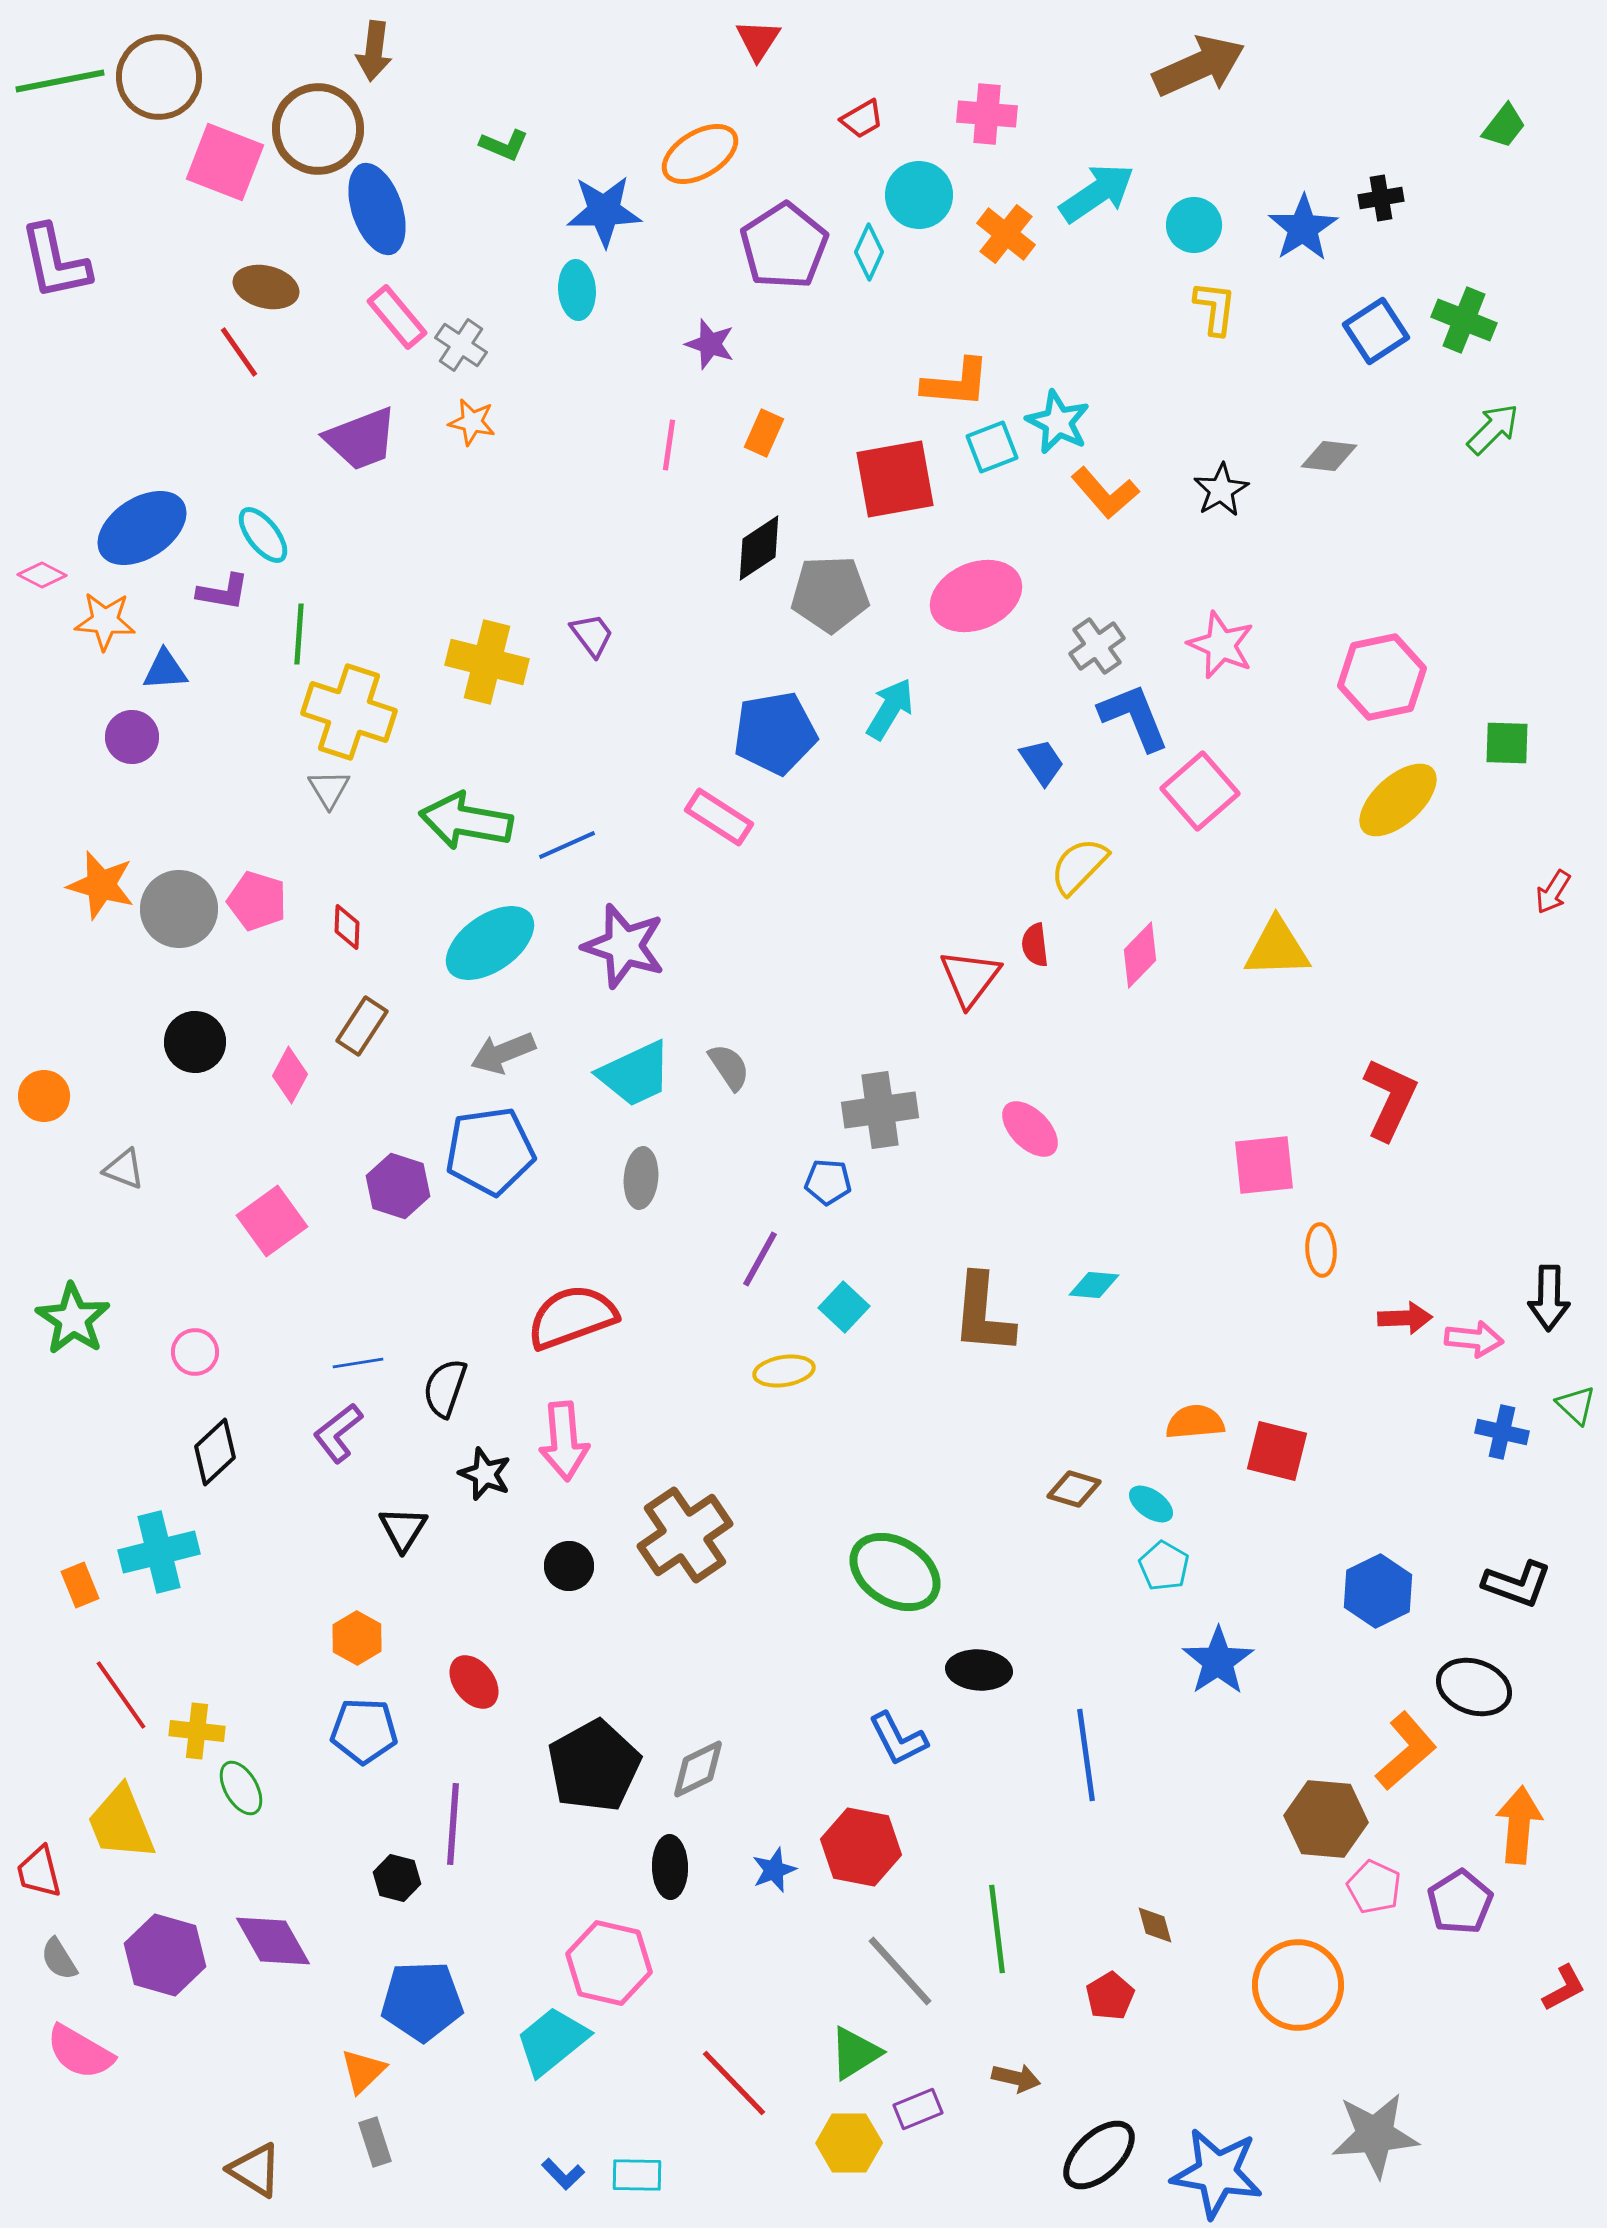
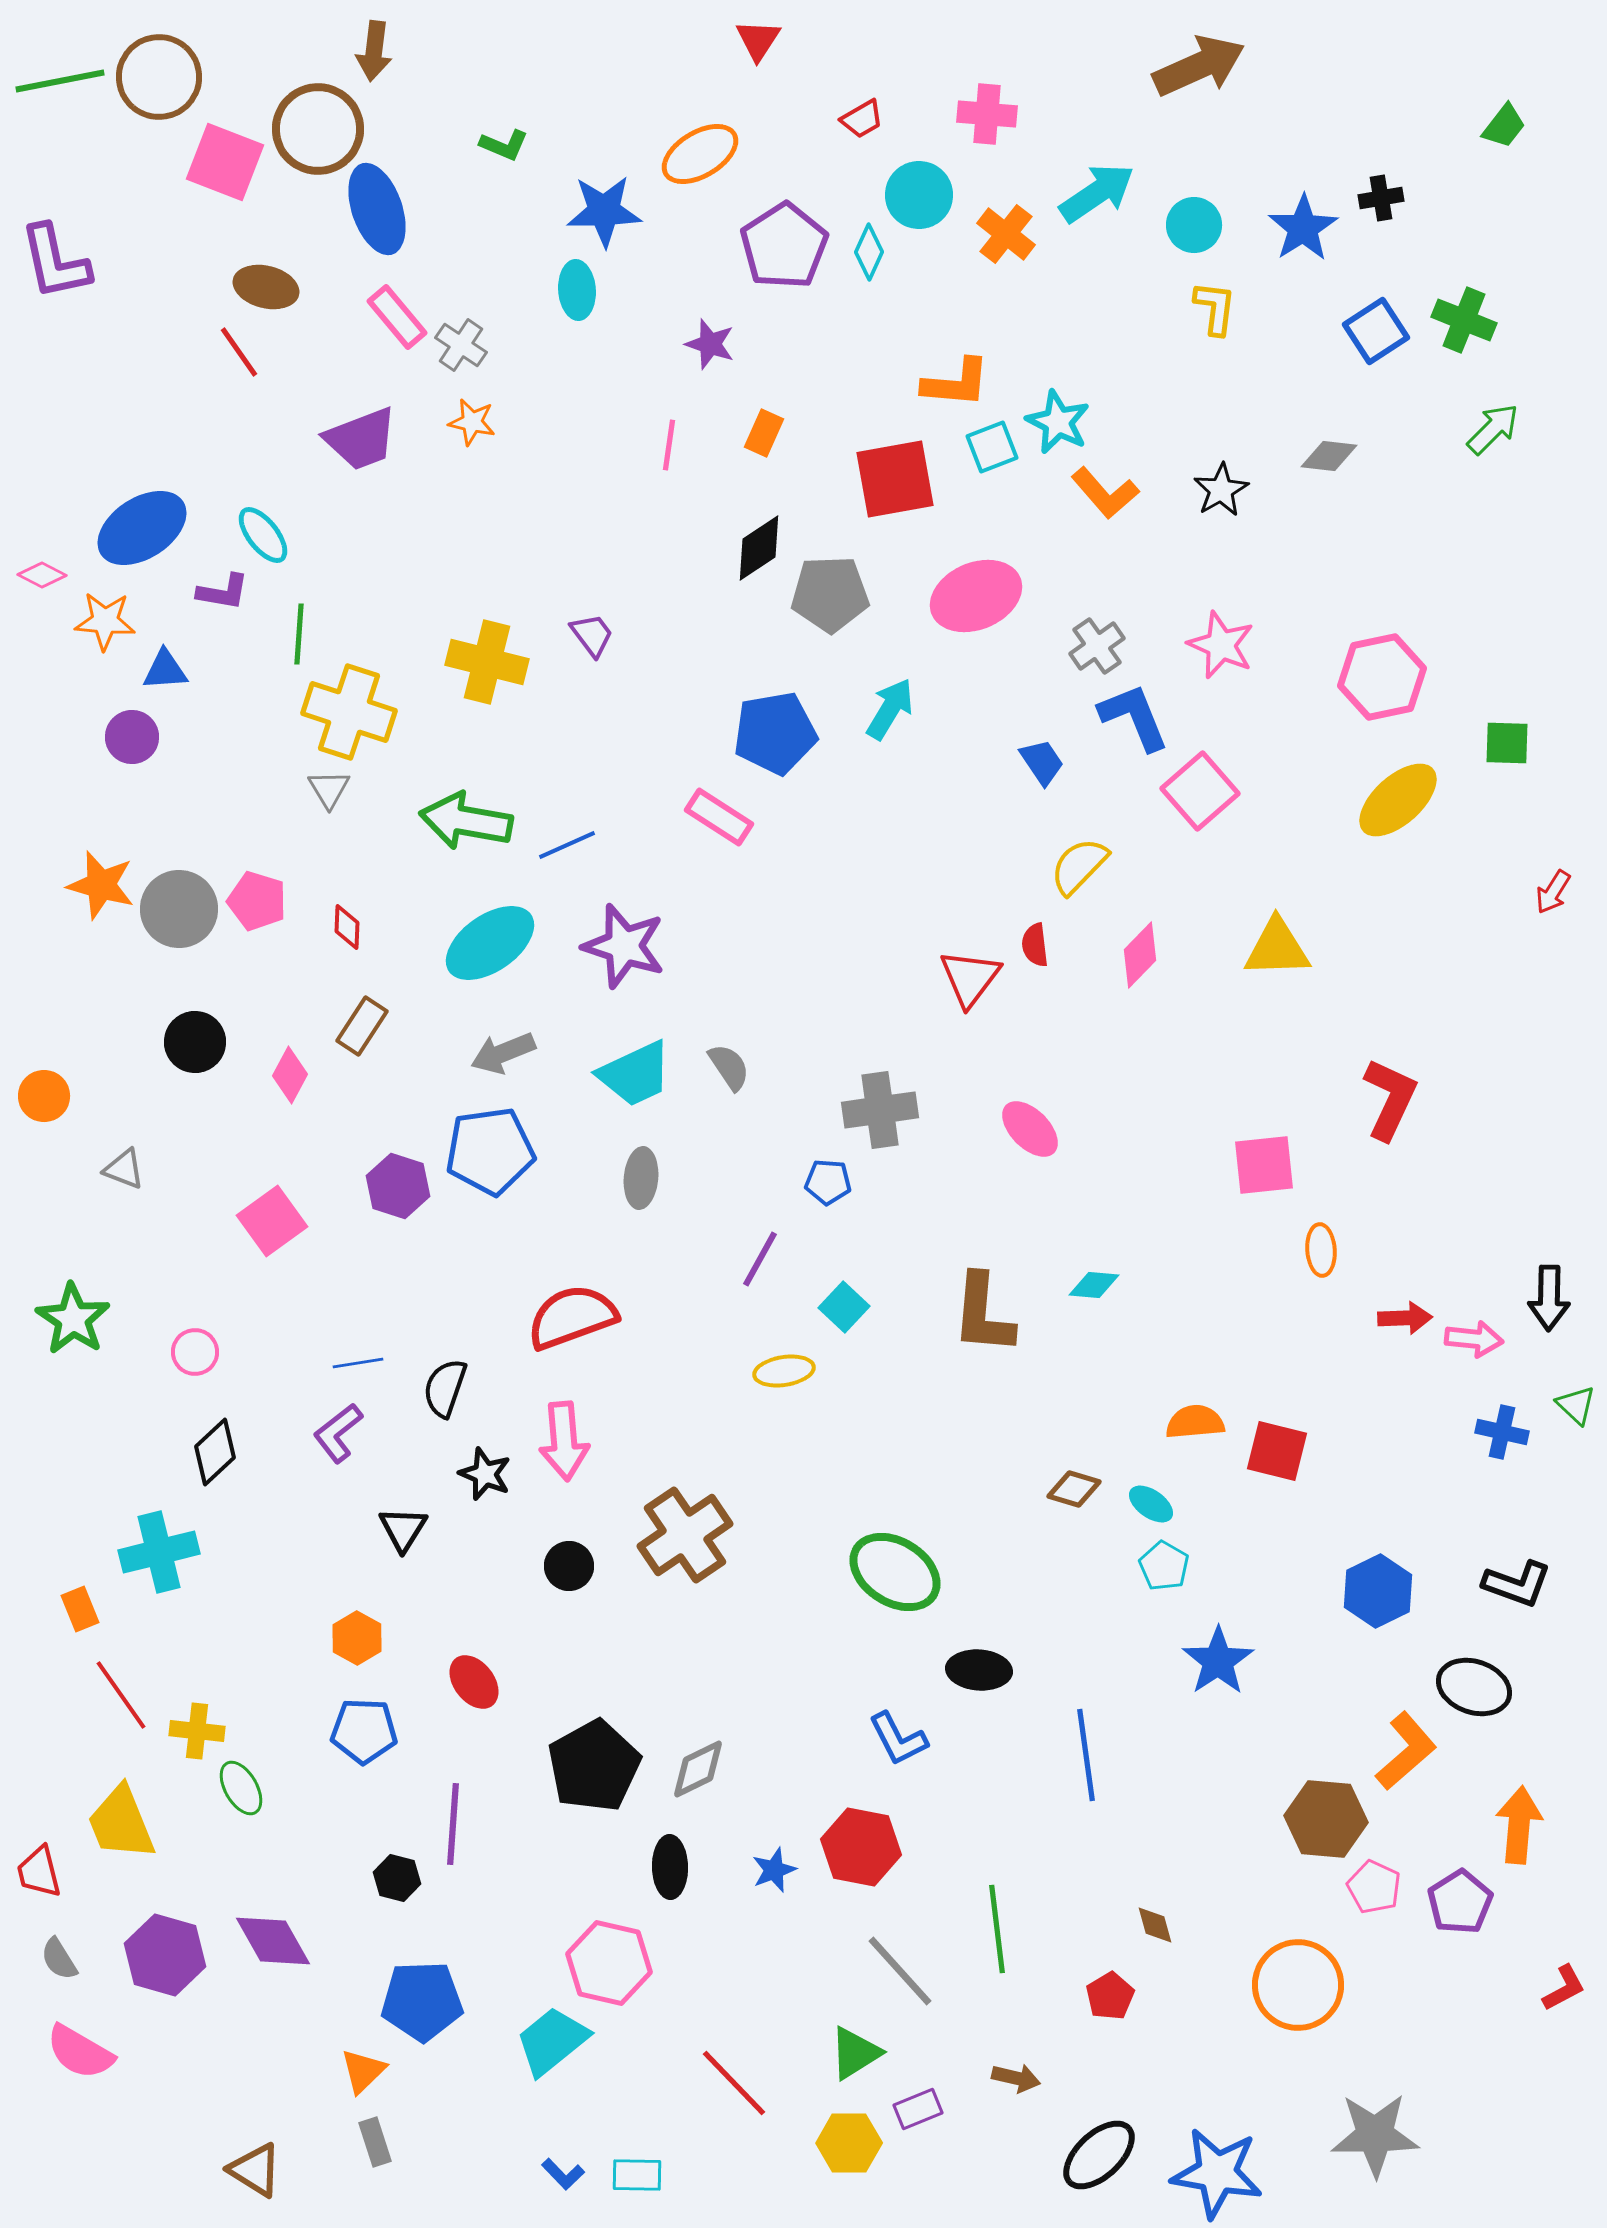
orange rectangle at (80, 1585): moved 24 px down
gray star at (1375, 2135): rotated 4 degrees clockwise
